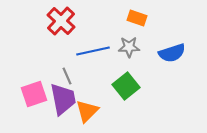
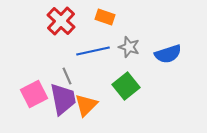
orange rectangle: moved 32 px left, 1 px up
gray star: rotated 20 degrees clockwise
blue semicircle: moved 4 px left, 1 px down
pink square: rotated 8 degrees counterclockwise
orange triangle: moved 1 px left, 6 px up
